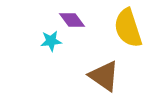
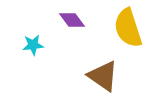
cyan star: moved 18 px left, 4 px down
brown triangle: moved 1 px left
